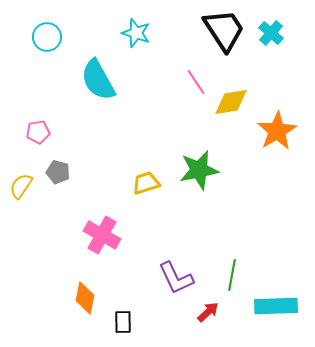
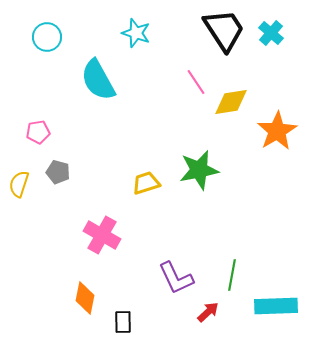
yellow semicircle: moved 2 px left, 2 px up; rotated 16 degrees counterclockwise
